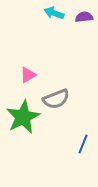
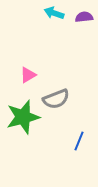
green star: rotated 12 degrees clockwise
blue line: moved 4 px left, 3 px up
